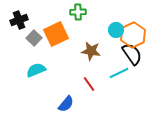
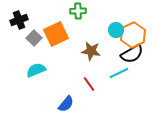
green cross: moved 1 px up
black semicircle: rotated 95 degrees clockwise
